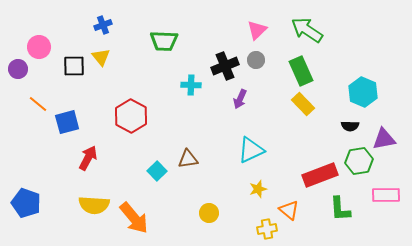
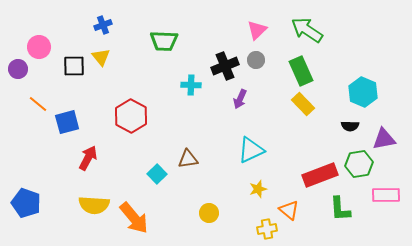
green hexagon: moved 3 px down
cyan square: moved 3 px down
